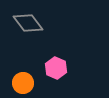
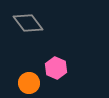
orange circle: moved 6 px right
